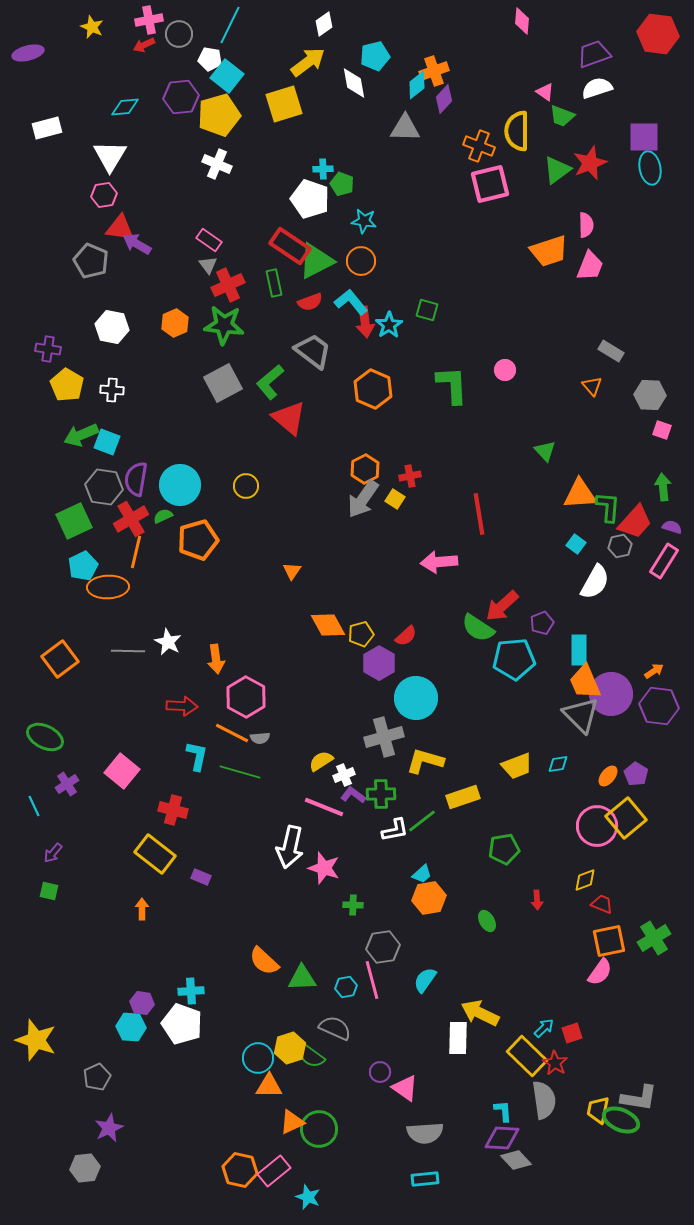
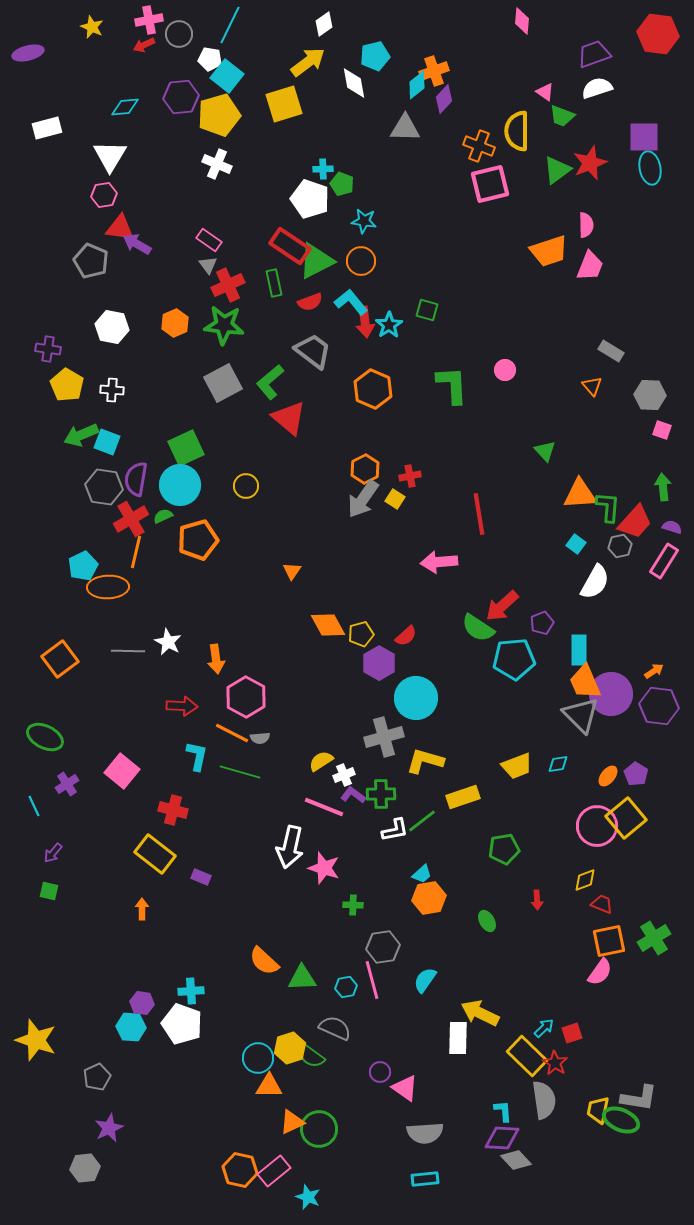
green square at (74, 521): moved 112 px right, 73 px up
